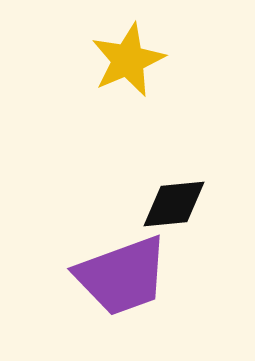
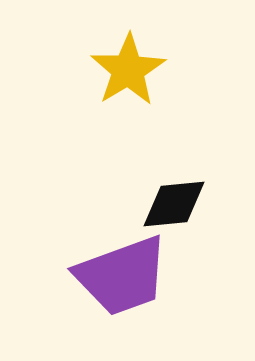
yellow star: moved 10 px down; rotated 8 degrees counterclockwise
